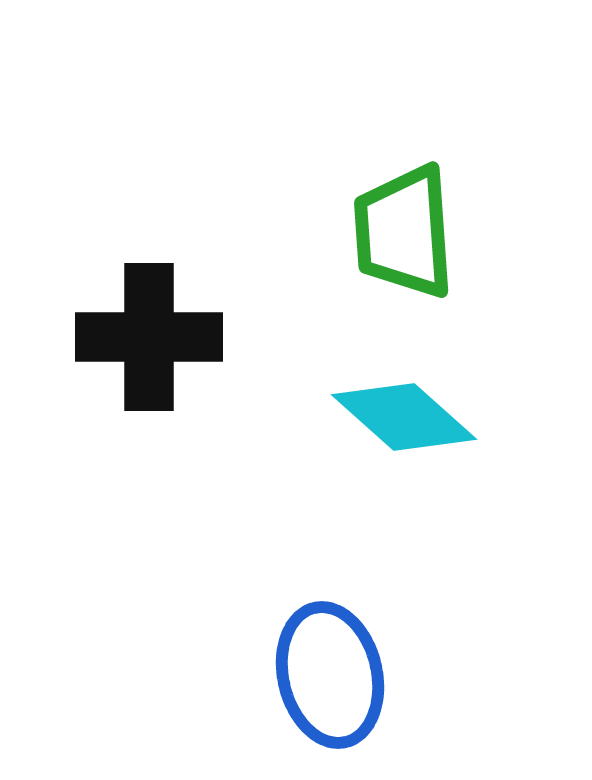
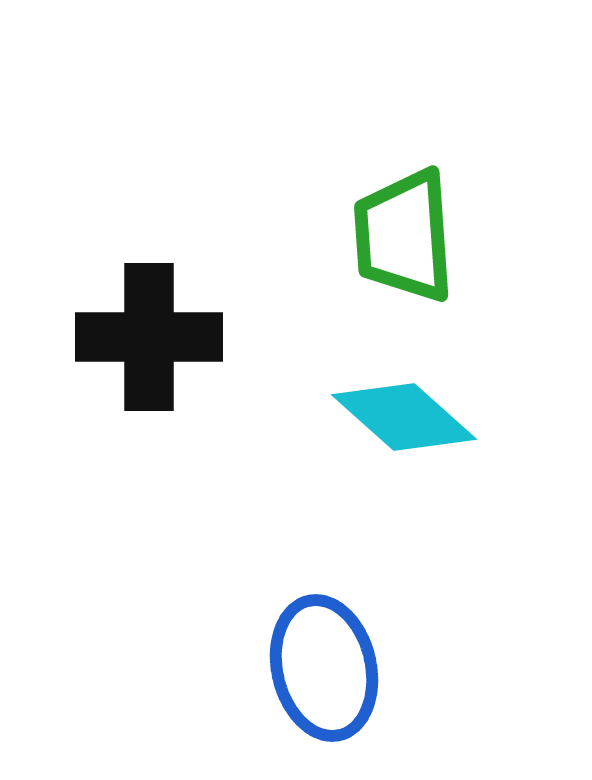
green trapezoid: moved 4 px down
blue ellipse: moved 6 px left, 7 px up
